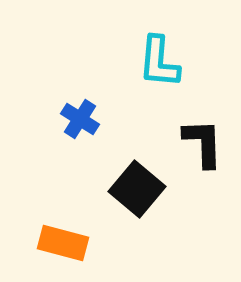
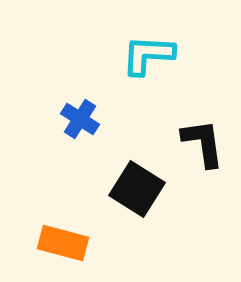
cyan L-shape: moved 11 px left, 7 px up; rotated 88 degrees clockwise
black L-shape: rotated 6 degrees counterclockwise
black square: rotated 8 degrees counterclockwise
